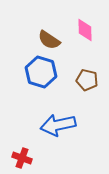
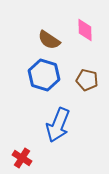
blue hexagon: moved 3 px right, 3 px down
blue arrow: rotated 56 degrees counterclockwise
red cross: rotated 12 degrees clockwise
